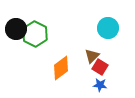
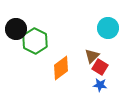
green hexagon: moved 7 px down
